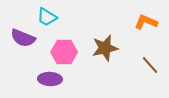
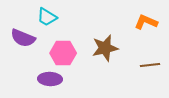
pink hexagon: moved 1 px left, 1 px down
brown line: rotated 54 degrees counterclockwise
